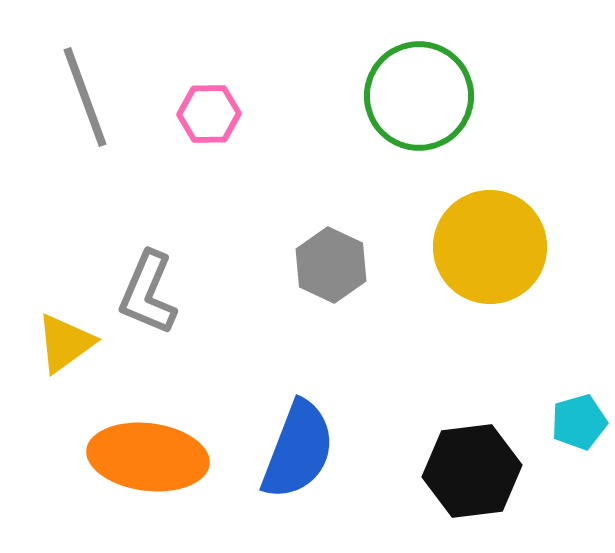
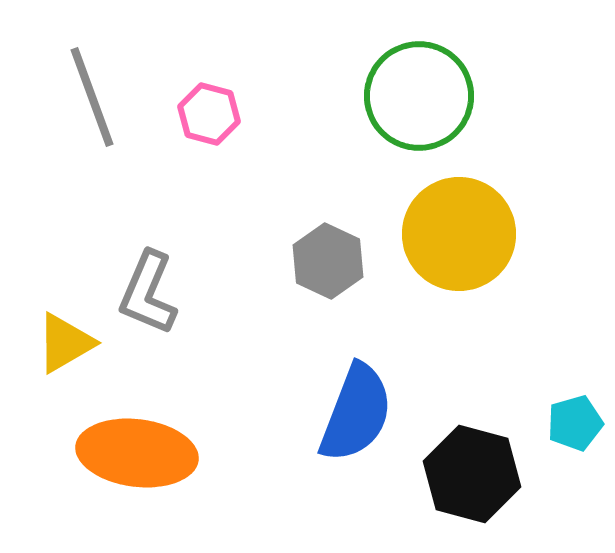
gray line: moved 7 px right
pink hexagon: rotated 16 degrees clockwise
yellow circle: moved 31 px left, 13 px up
gray hexagon: moved 3 px left, 4 px up
yellow triangle: rotated 6 degrees clockwise
cyan pentagon: moved 4 px left, 1 px down
blue semicircle: moved 58 px right, 37 px up
orange ellipse: moved 11 px left, 4 px up
black hexagon: moved 3 px down; rotated 22 degrees clockwise
